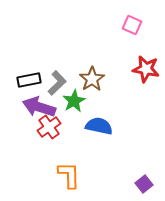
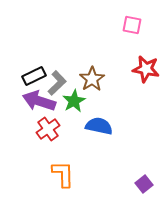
pink square: rotated 12 degrees counterclockwise
black rectangle: moved 5 px right, 4 px up; rotated 15 degrees counterclockwise
purple arrow: moved 6 px up
red cross: moved 1 px left, 2 px down
orange L-shape: moved 6 px left, 1 px up
